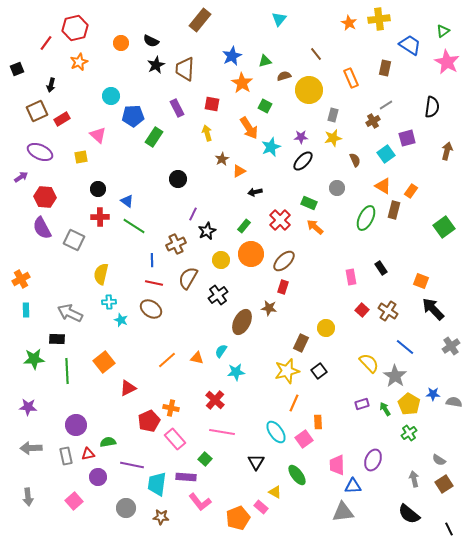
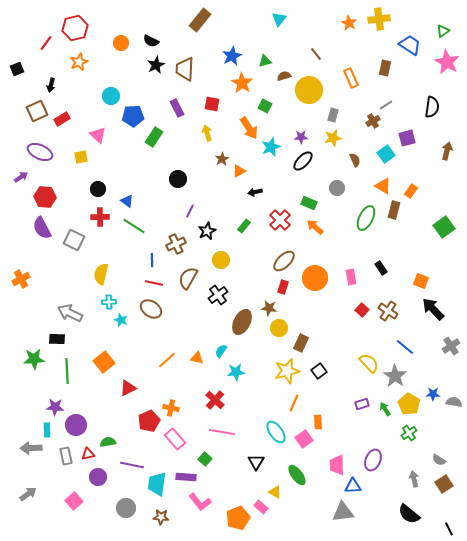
purple line at (193, 214): moved 3 px left, 3 px up
orange circle at (251, 254): moved 64 px right, 24 px down
cyan rectangle at (26, 310): moved 21 px right, 120 px down
yellow circle at (326, 328): moved 47 px left
purple star at (28, 407): moved 27 px right
gray arrow at (28, 497): moved 3 px up; rotated 120 degrees counterclockwise
